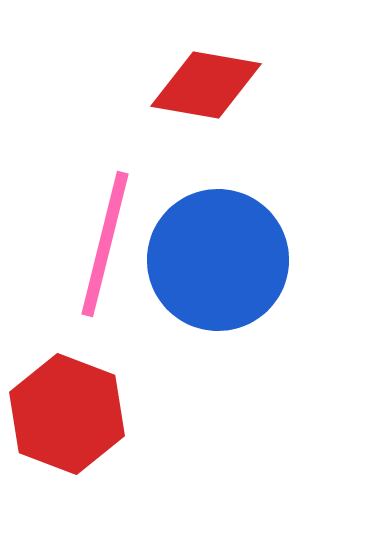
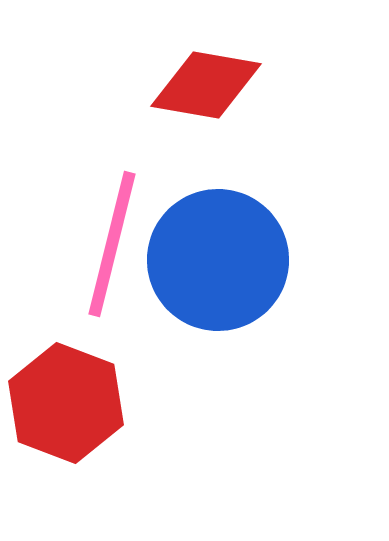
pink line: moved 7 px right
red hexagon: moved 1 px left, 11 px up
